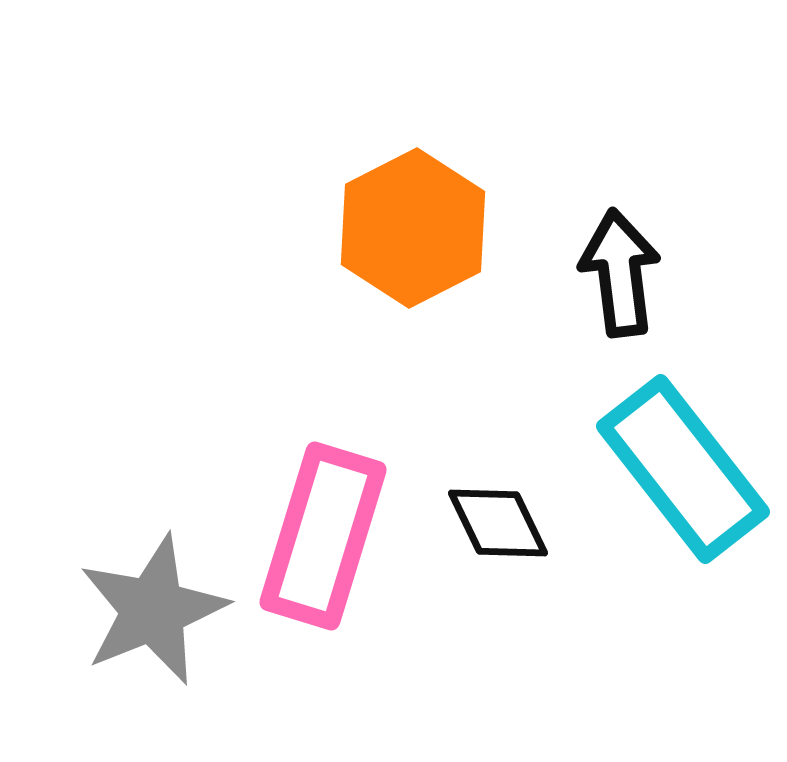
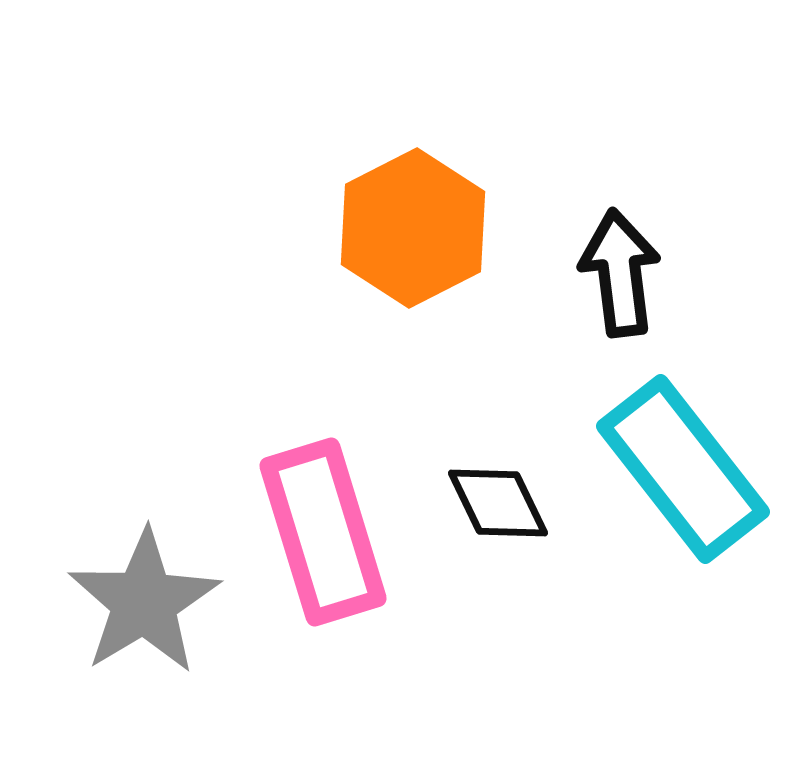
black diamond: moved 20 px up
pink rectangle: moved 4 px up; rotated 34 degrees counterclockwise
gray star: moved 9 px left, 8 px up; rotated 9 degrees counterclockwise
